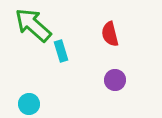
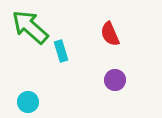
green arrow: moved 3 px left, 2 px down
red semicircle: rotated 10 degrees counterclockwise
cyan circle: moved 1 px left, 2 px up
